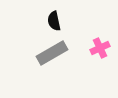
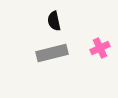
gray rectangle: rotated 16 degrees clockwise
